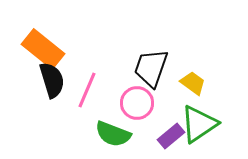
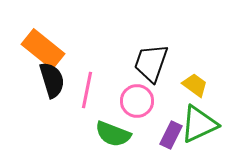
black trapezoid: moved 5 px up
yellow trapezoid: moved 2 px right, 2 px down
pink line: rotated 12 degrees counterclockwise
pink circle: moved 2 px up
green triangle: rotated 9 degrees clockwise
purple rectangle: moved 1 px up; rotated 24 degrees counterclockwise
